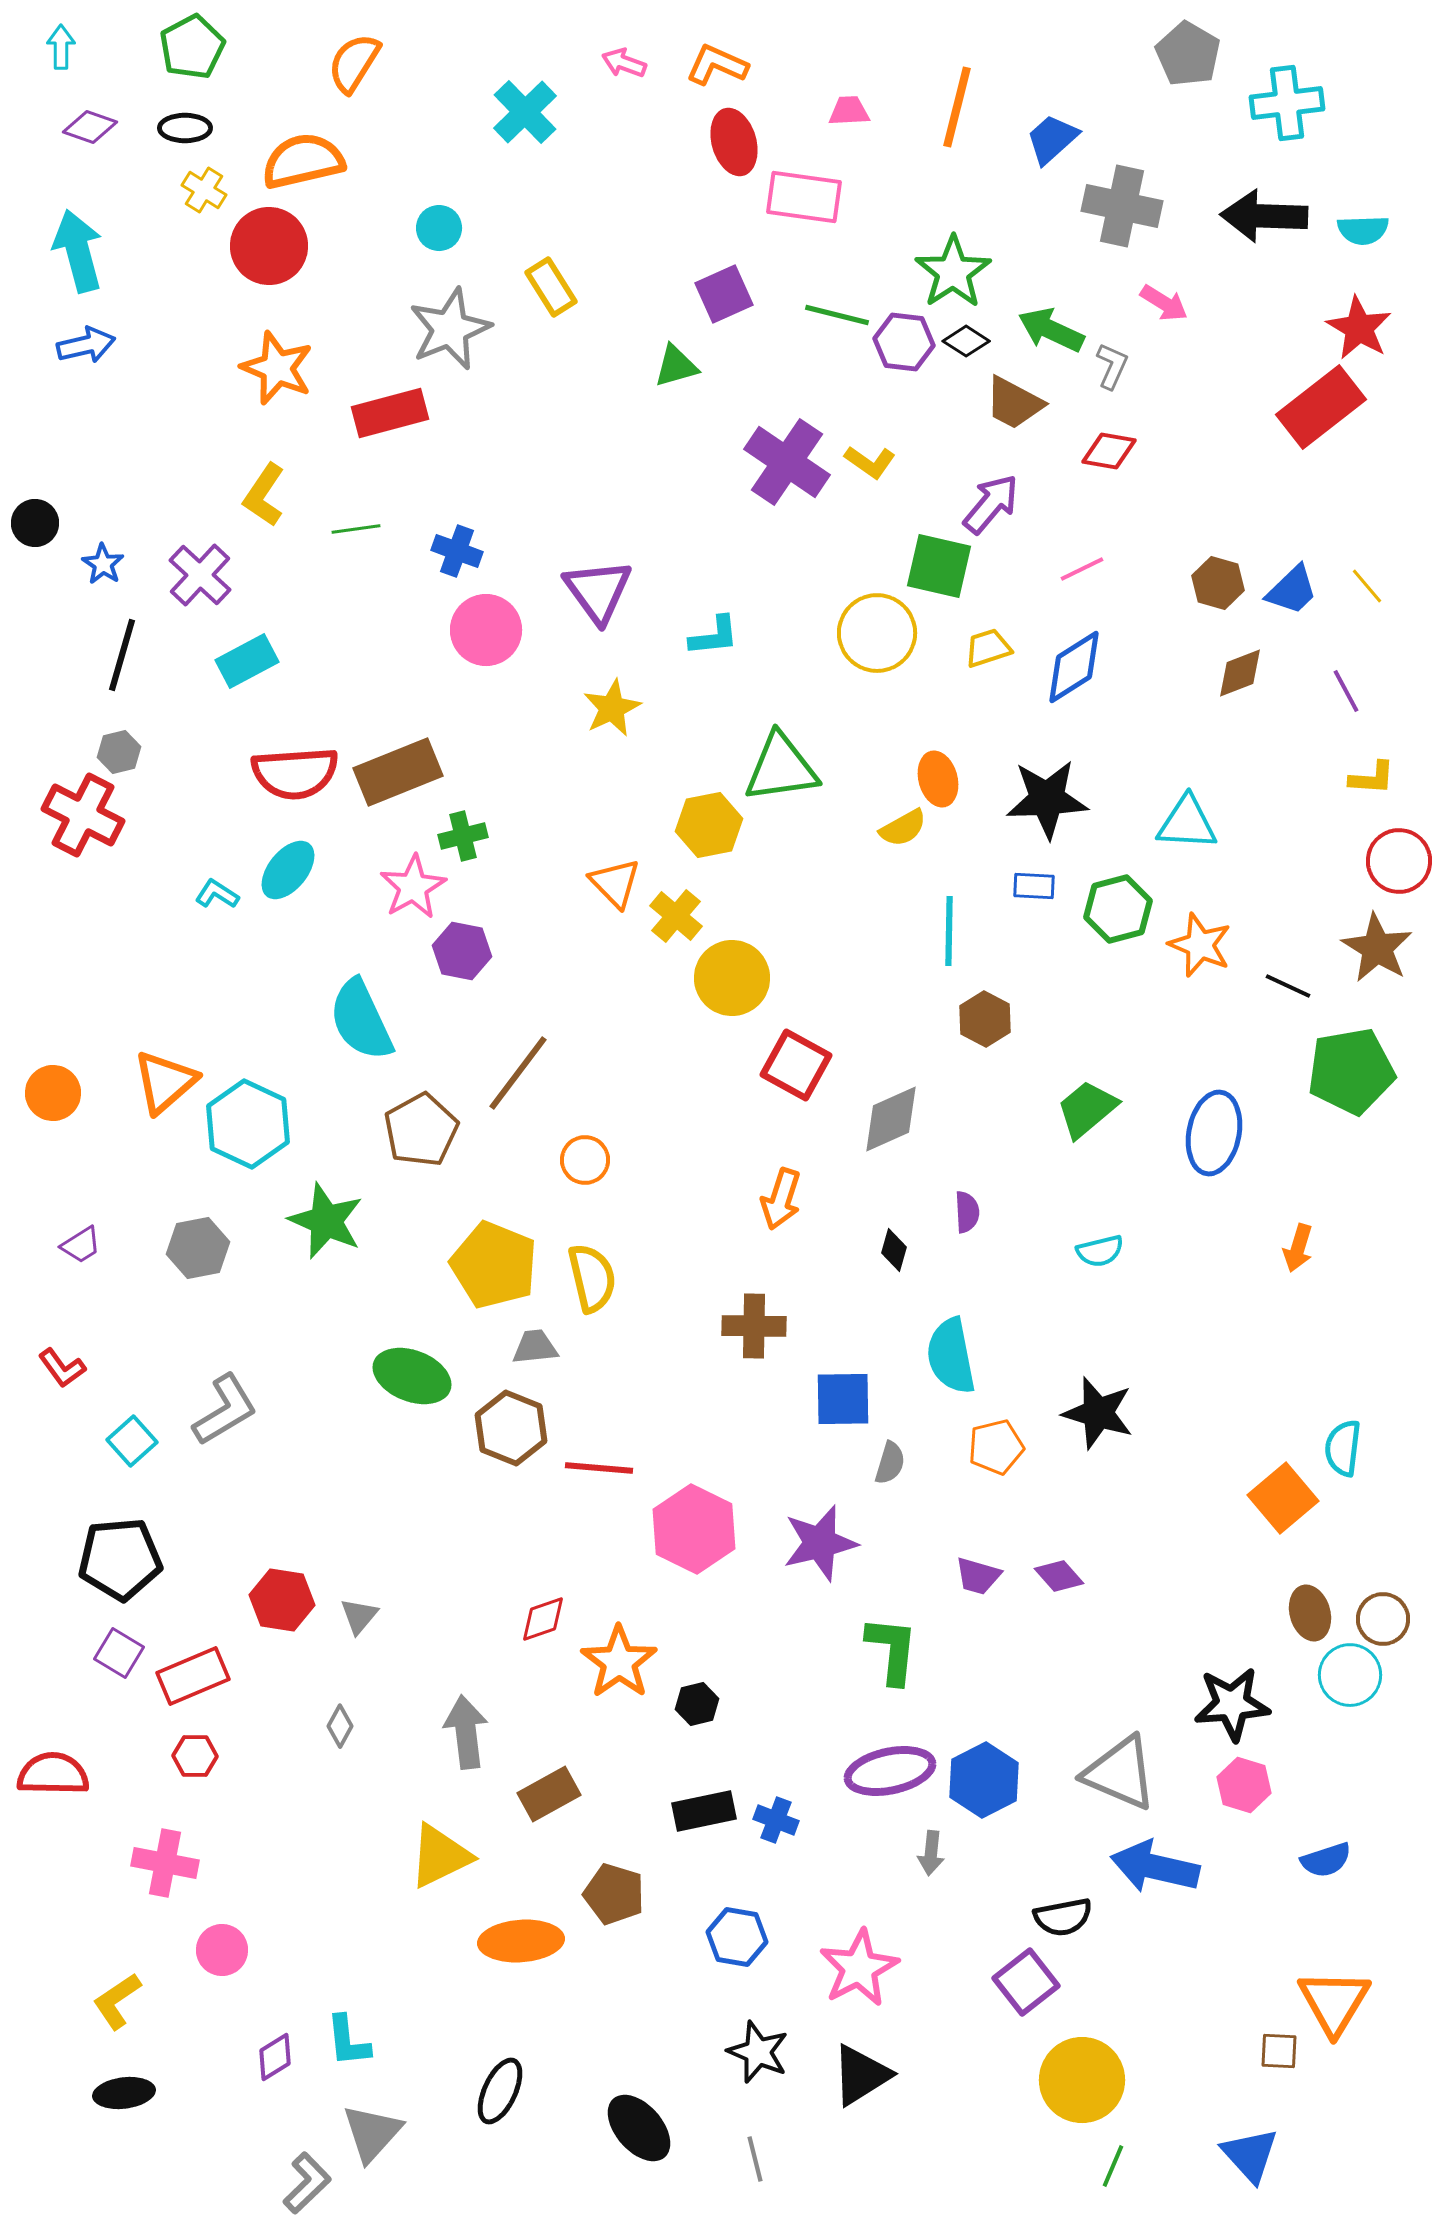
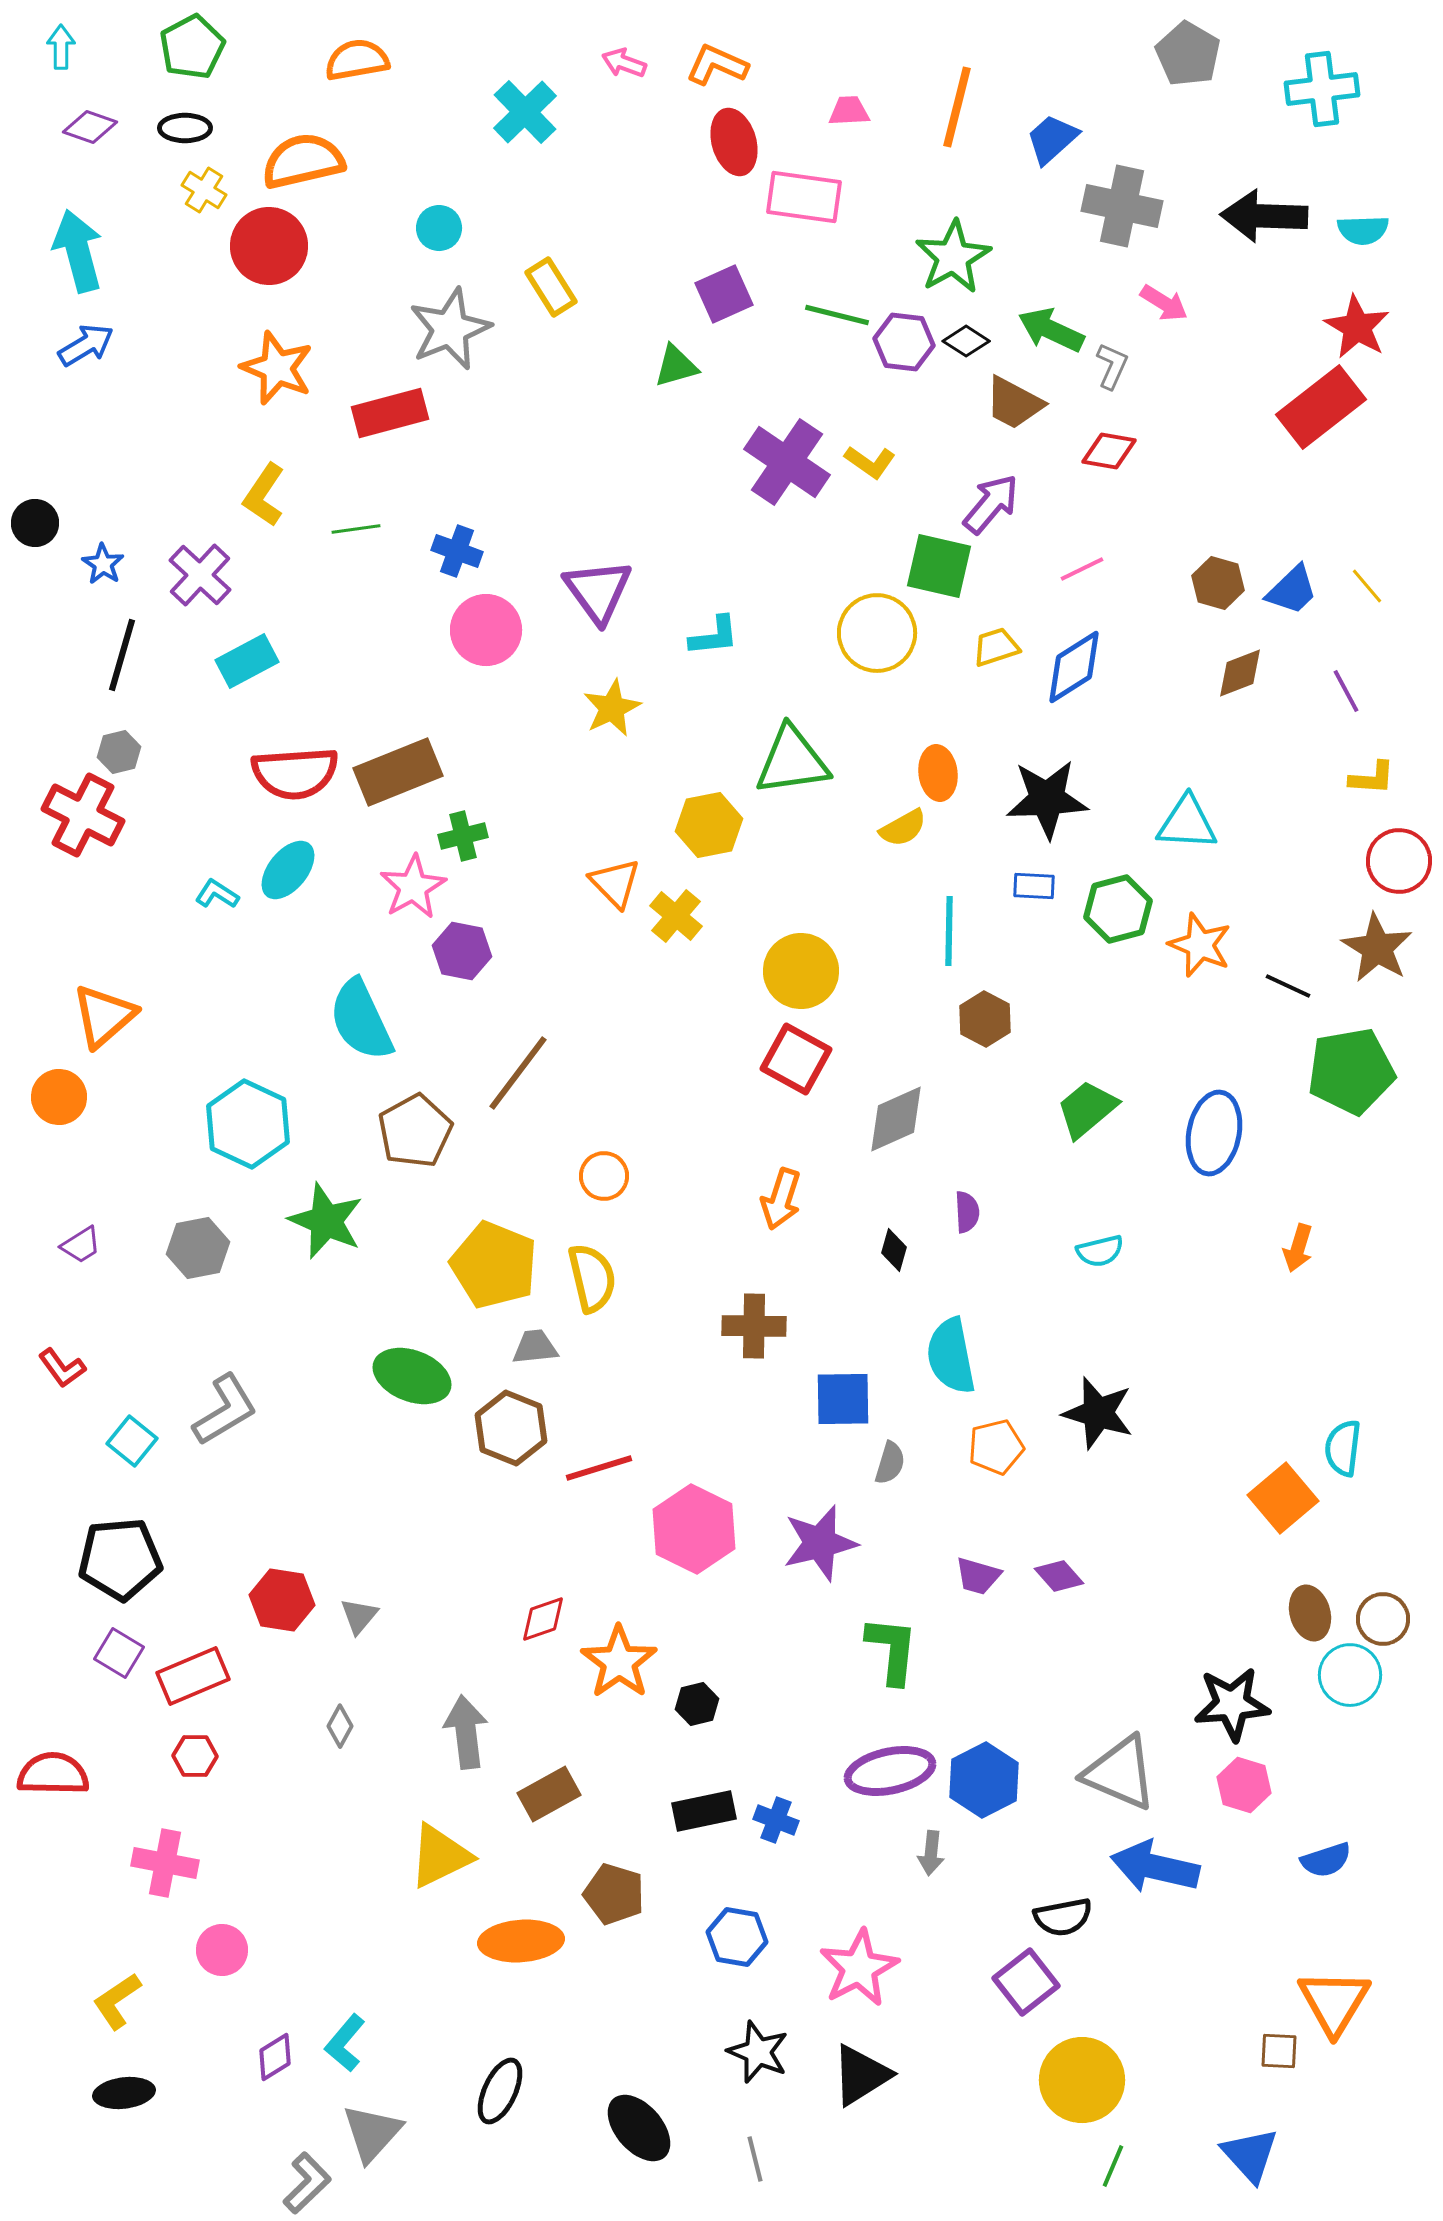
orange semicircle at (354, 63): moved 3 px right, 3 px up; rotated 48 degrees clockwise
cyan cross at (1287, 103): moved 35 px right, 14 px up
green star at (953, 272): moved 15 px up; rotated 4 degrees clockwise
red star at (1359, 328): moved 2 px left, 1 px up
blue arrow at (86, 345): rotated 18 degrees counterclockwise
yellow trapezoid at (988, 648): moved 8 px right, 1 px up
green triangle at (781, 768): moved 11 px right, 7 px up
orange ellipse at (938, 779): moved 6 px up; rotated 8 degrees clockwise
yellow circle at (732, 978): moved 69 px right, 7 px up
red square at (796, 1065): moved 6 px up
orange triangle at (165, 1082): moved 61 px left, 66 px up
orange circle at (53, 1093): moved 6 px right, 4 px down
gray diamond at (891, 1119): moved 5 px right
brown pentagon at (421, 1130): moved 6 px left, 1 px down
orange circle at (585, 1160): moved 19 px right, 16 px down
cyan square at (132, 1441): rotated 9 degrees counterclockwise
red line at (599, 1468): rotated 22 degrees counterclockwise
cyan L-shape at (348, 2041): moved 3 px left, 2 px down; rotated 46 degrees clockwise
